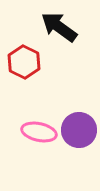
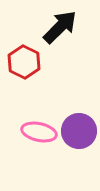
black arrow: moved 1 px right; rotated 99 degrees clockwise
purple circle: moved 1 px down
